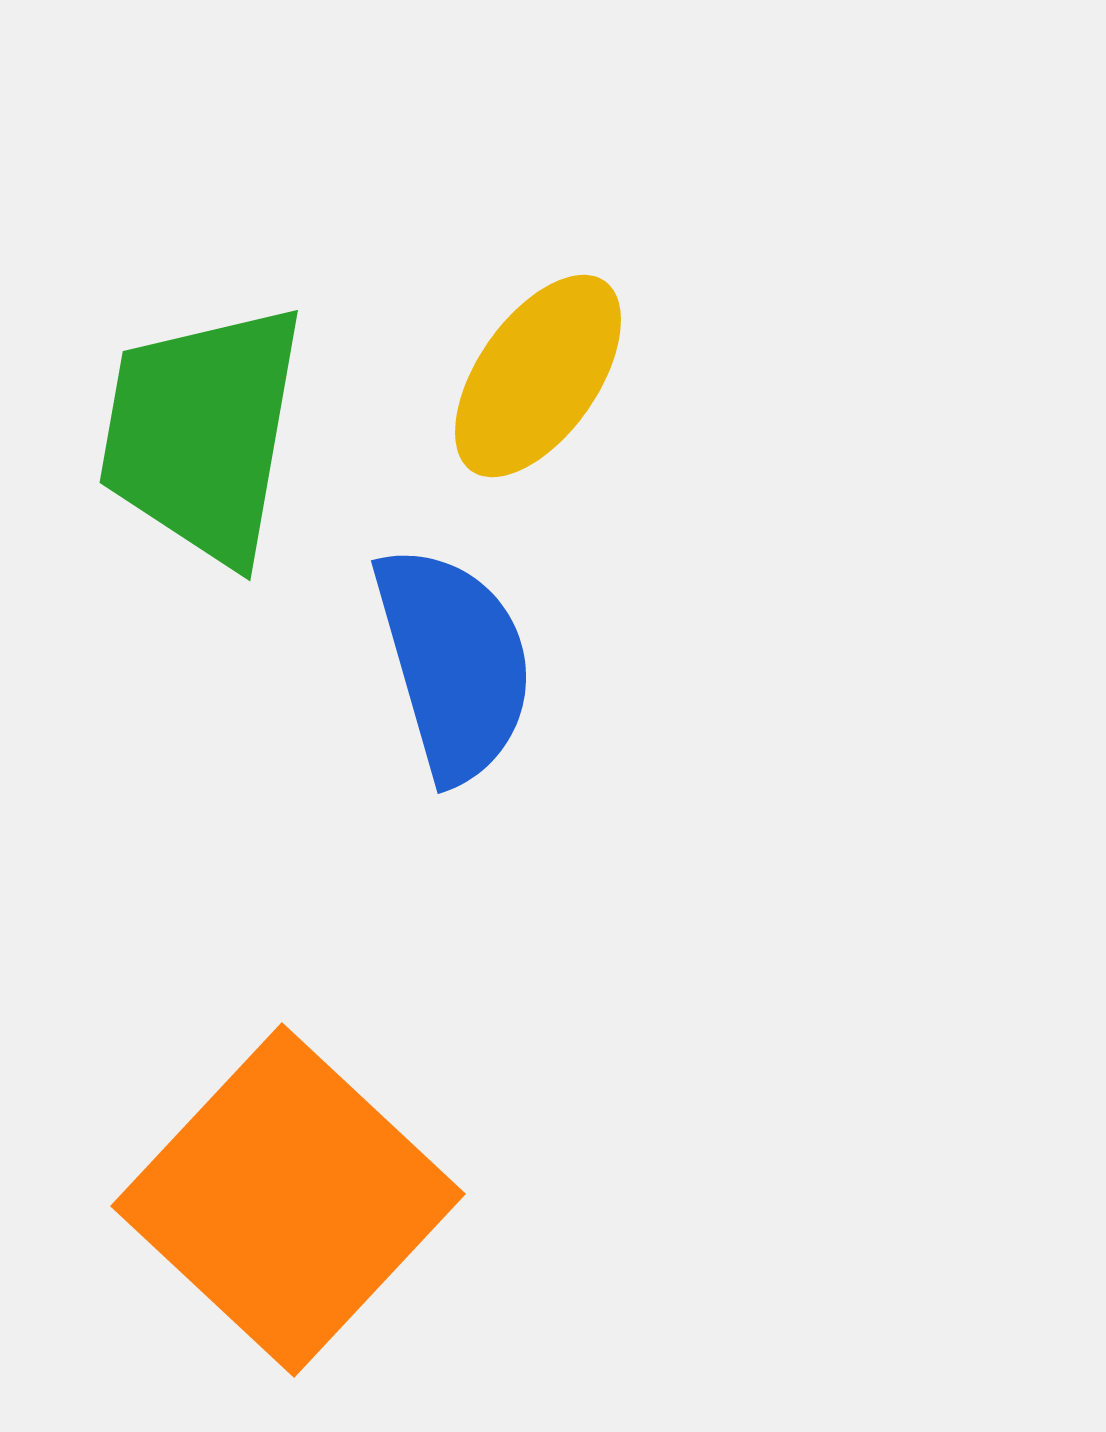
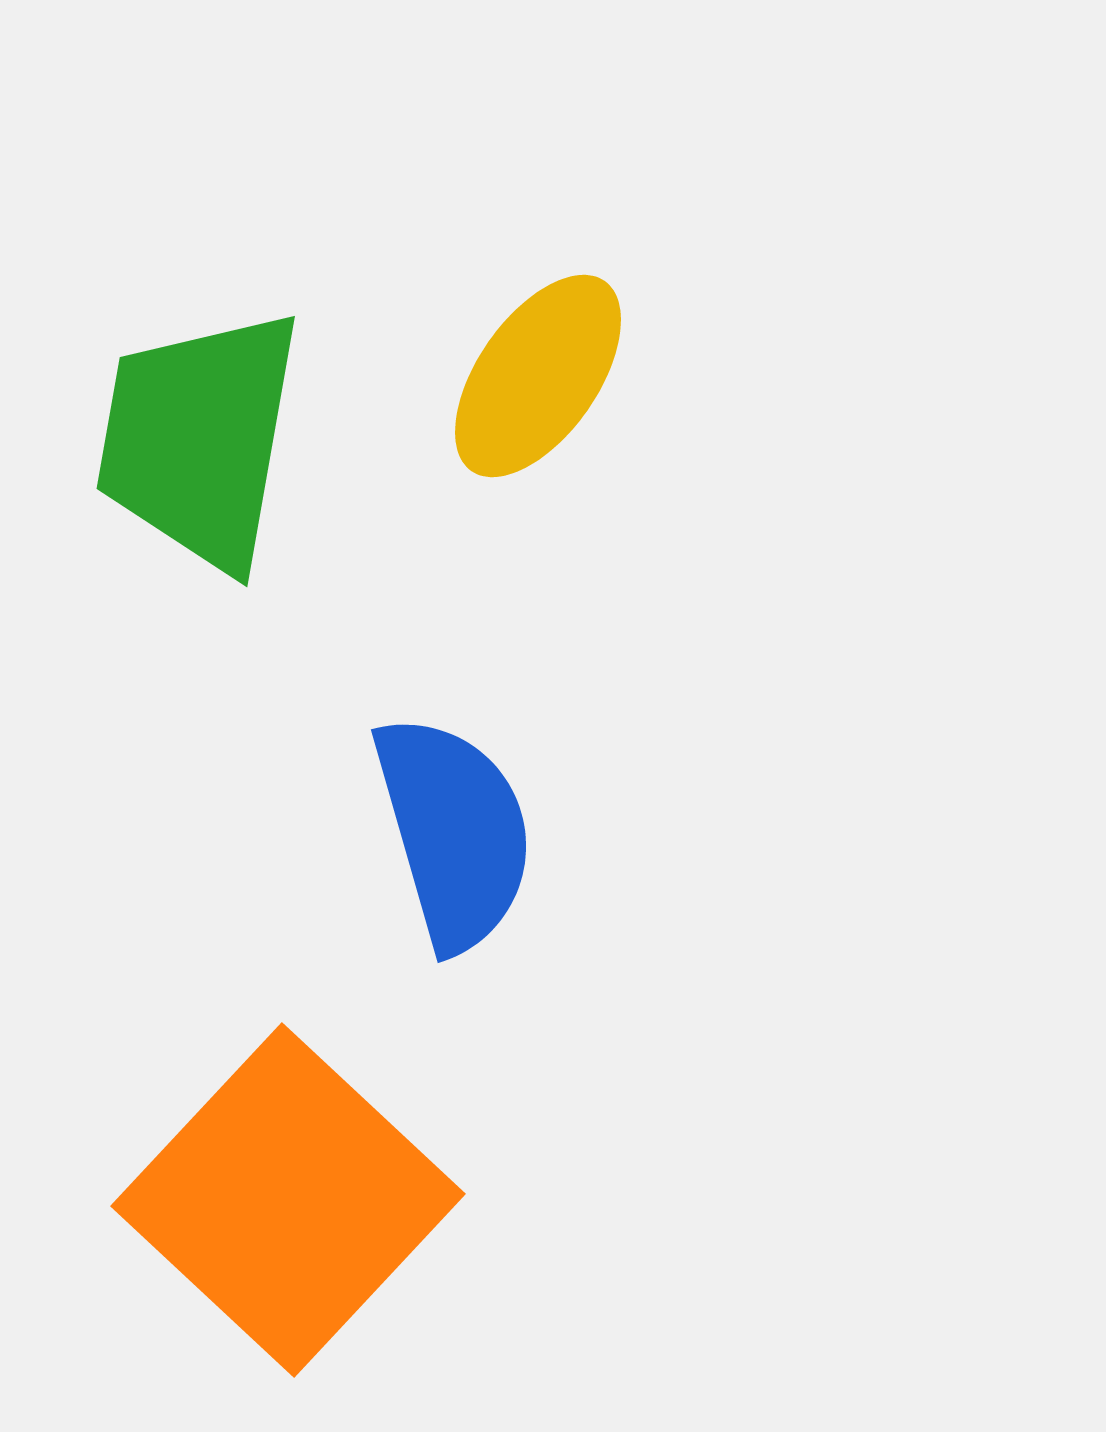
green trapezoid: moved 3 px left, 6 px down
blue semicircle: moved 169 px down
